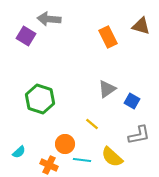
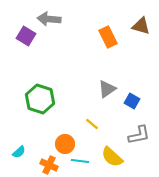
cyan line: moved 2 px left, 1 px down
